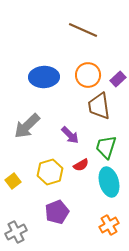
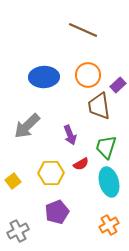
purple rectangle: moved 6 px down
purple arrow: rotated 24 degrees clockwise
red semicircle: moved 1 px up
yellow hexagon: moved 1 px right, 1 px down; rotated 15 degrees clockwise
gray cross: moved 2 px right, 1 px up
